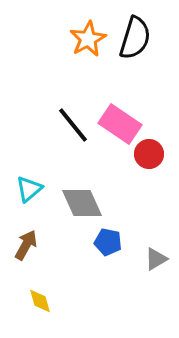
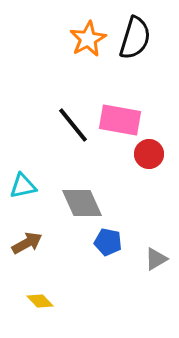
pink rectangle: moved 4 px up; rotated 24 degrees counterclockwise
cyan triangle: moved 6 px left, 3 px up; rotated 28 degrees clockwise
brown arrow: moved 1 px right, 2 px up; rotated 32 degrees clockwise
yellow diamond: rotated 28 degrees counterclockwise
